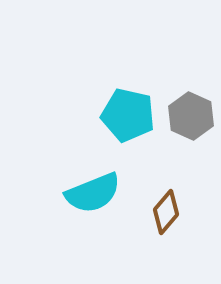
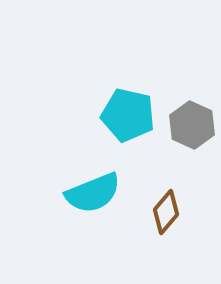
gray hexagon: moved 1 px right, 9 px down
